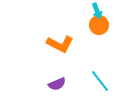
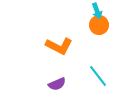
orange L-shape: moved 1 px left, 2 px down
cyan line: moved 2 px left, 5 px up
